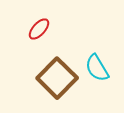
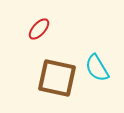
brown square: rotated 33 degrees counterclockwise
